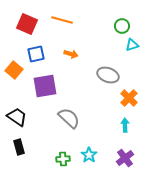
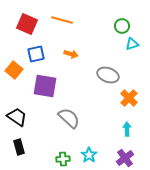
cyan triangle: moved 1 px up
purple square: rotated 20 degrees clockwise
cyan arrow: moved 2 px right, 4 px down
